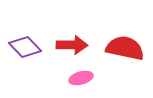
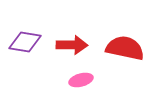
purple diamond: moved 5 px up; rotated 36 degrees counterclockwise
pink ellipse: moved 2 px down
